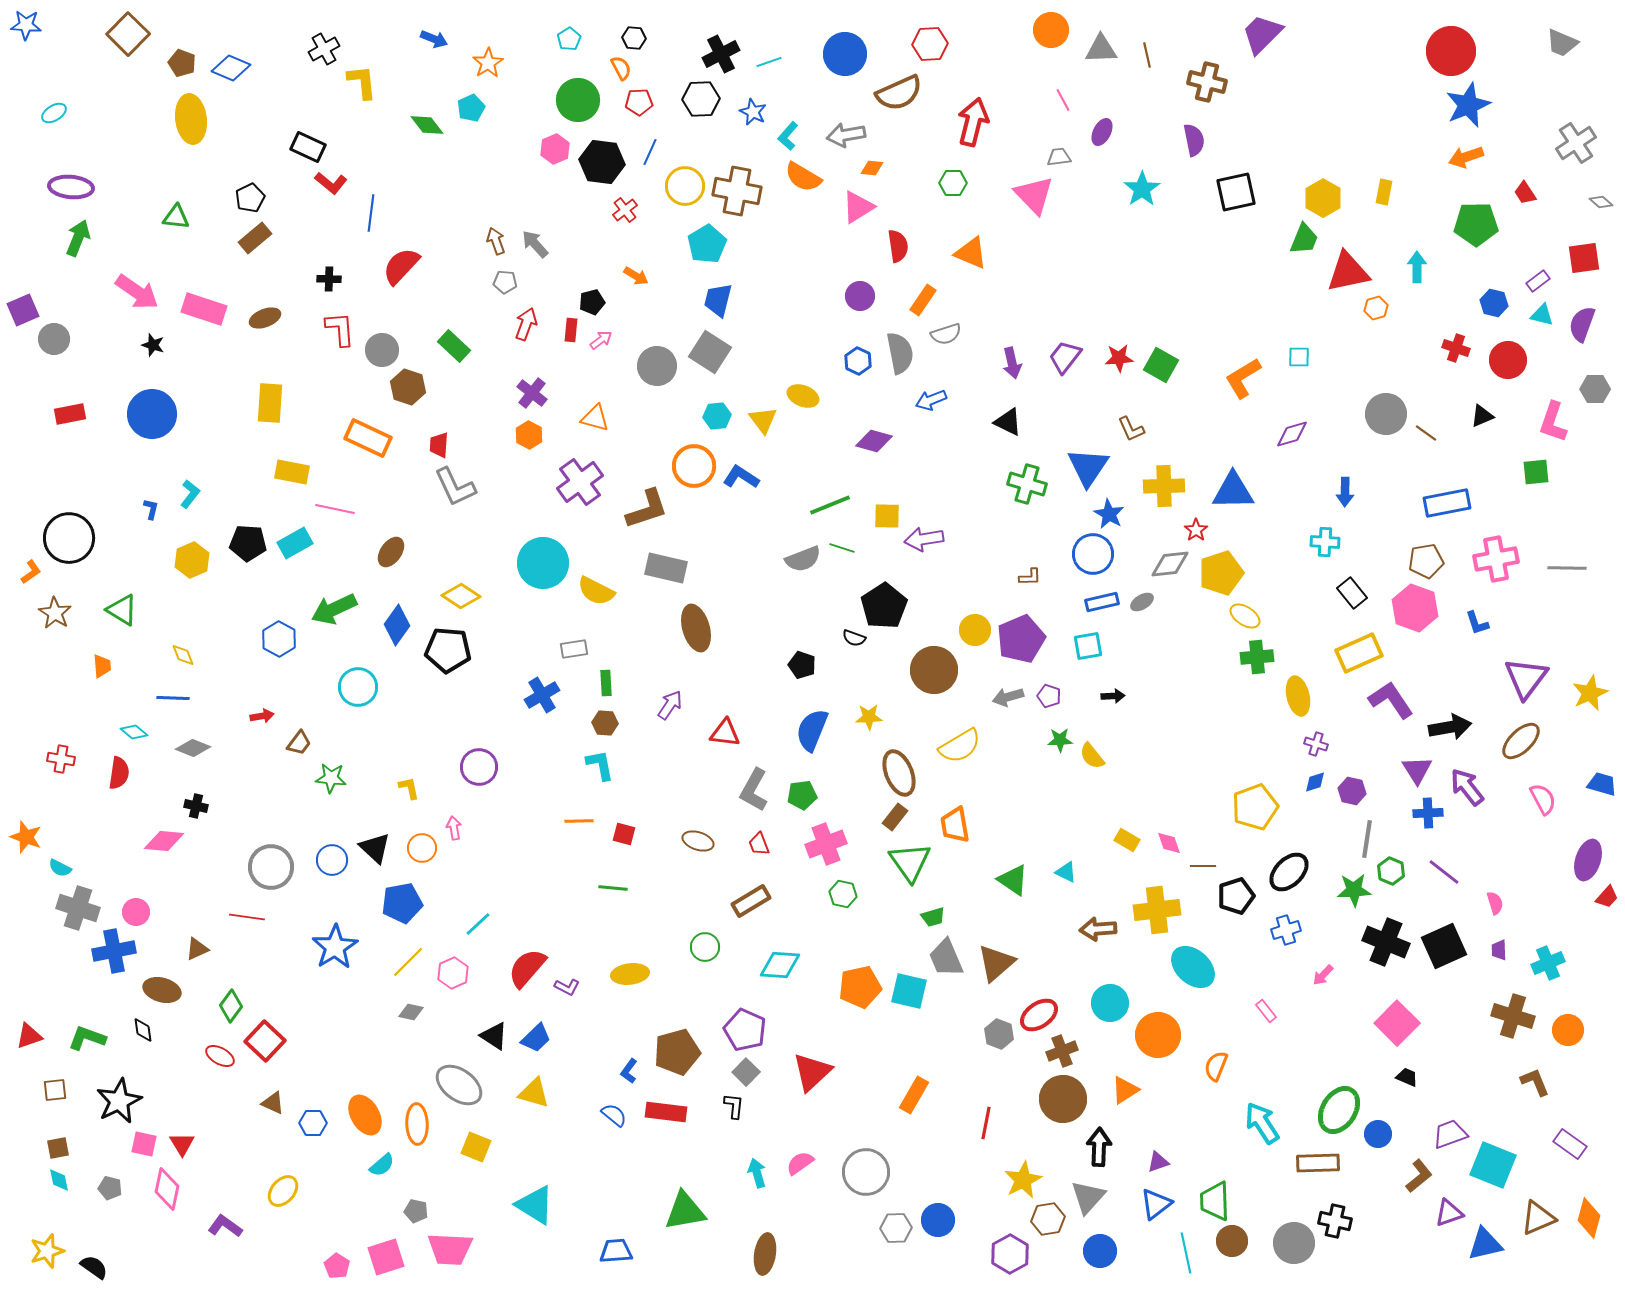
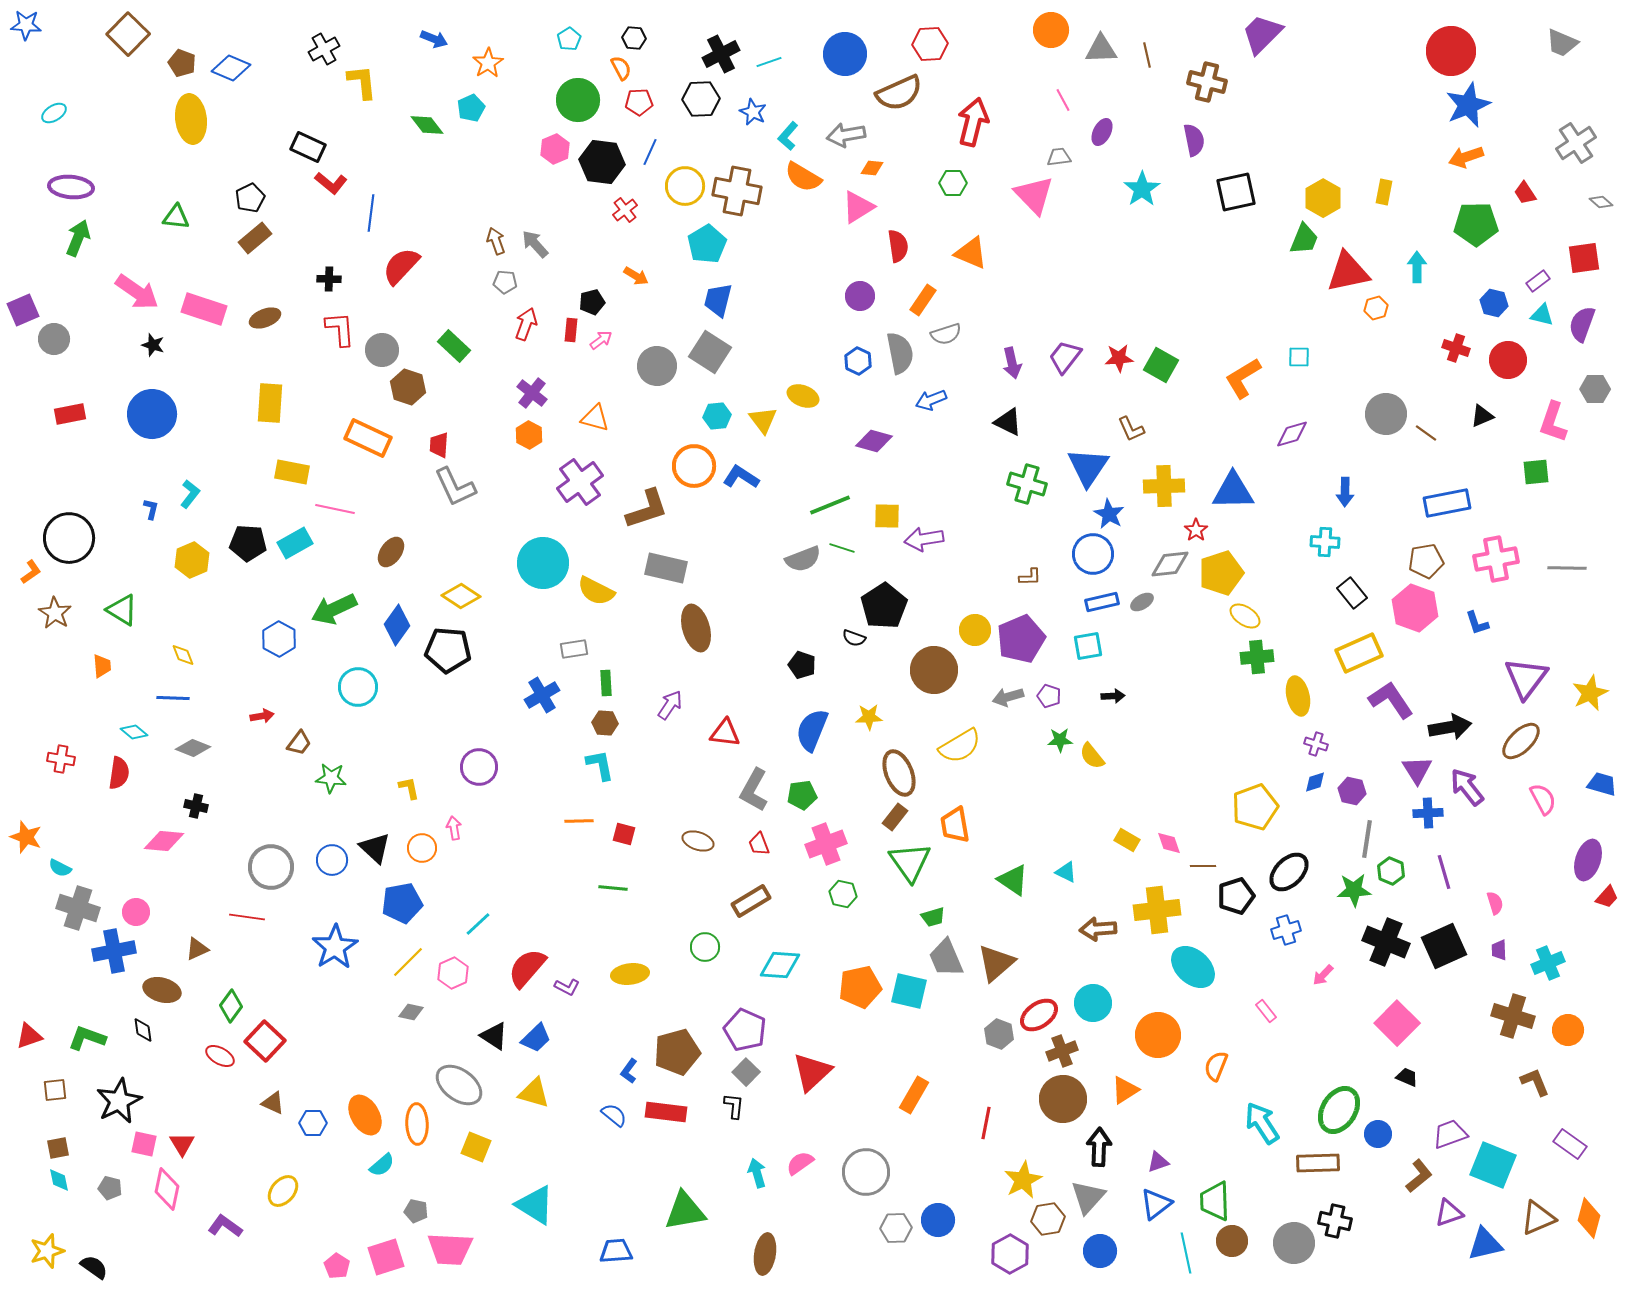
purple line at (1444, 872): rotated 36 degrees clockwise
cyan circle at (1110, 1003): moved 17 px left
